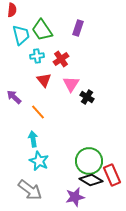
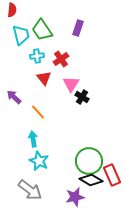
red triangle: moved 2 px up
black cross: moved 5 px left
